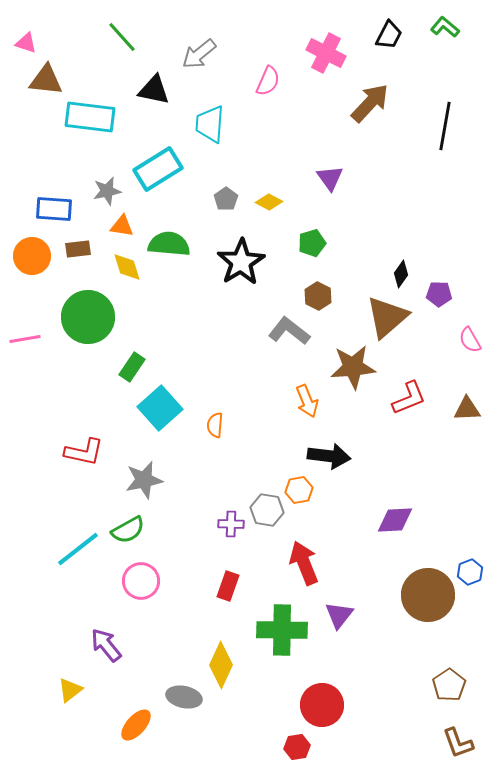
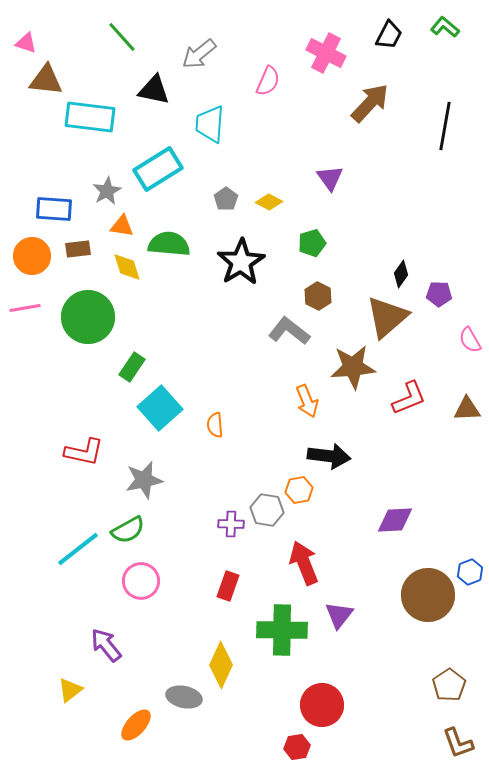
gray star at (107, 191): rotated 16 degrees counterclockwise
pink line at (25, 339): moved 31 px up
orange semicircle at (215, 425): rotated 10 degrees counterclockwise
